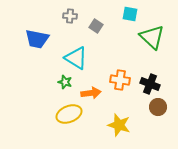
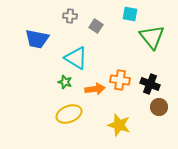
green triangle: rotated 8 degrees clockwise
orange arrow: moved 4 px right, 4 px up
brown circle: moved 1 px right
